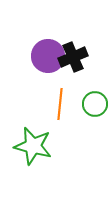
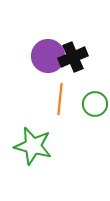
orange line: moved 5 px up
